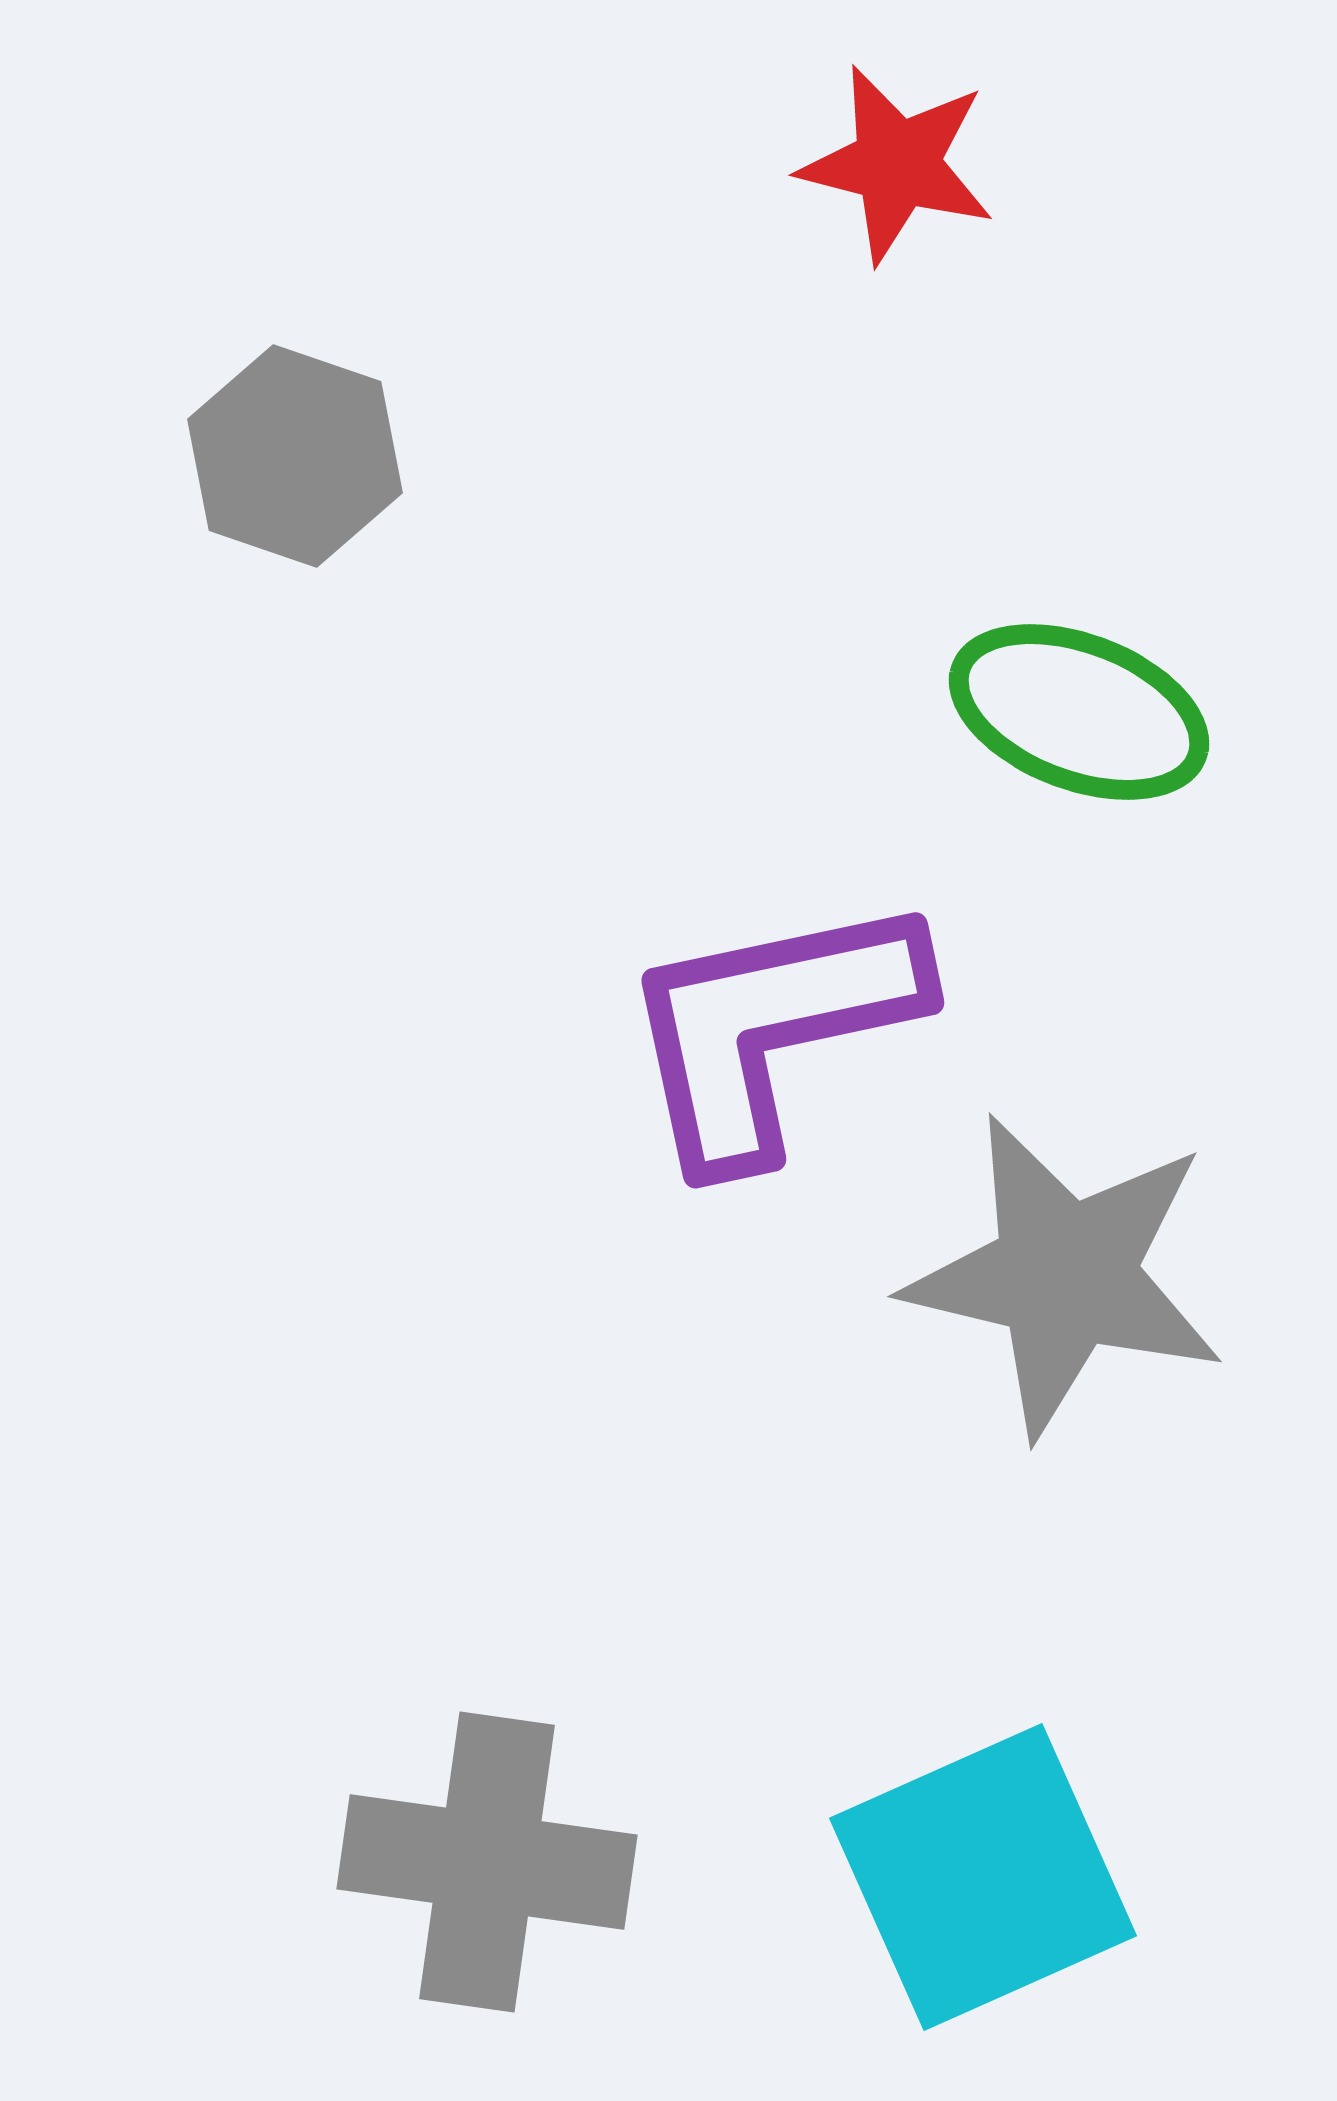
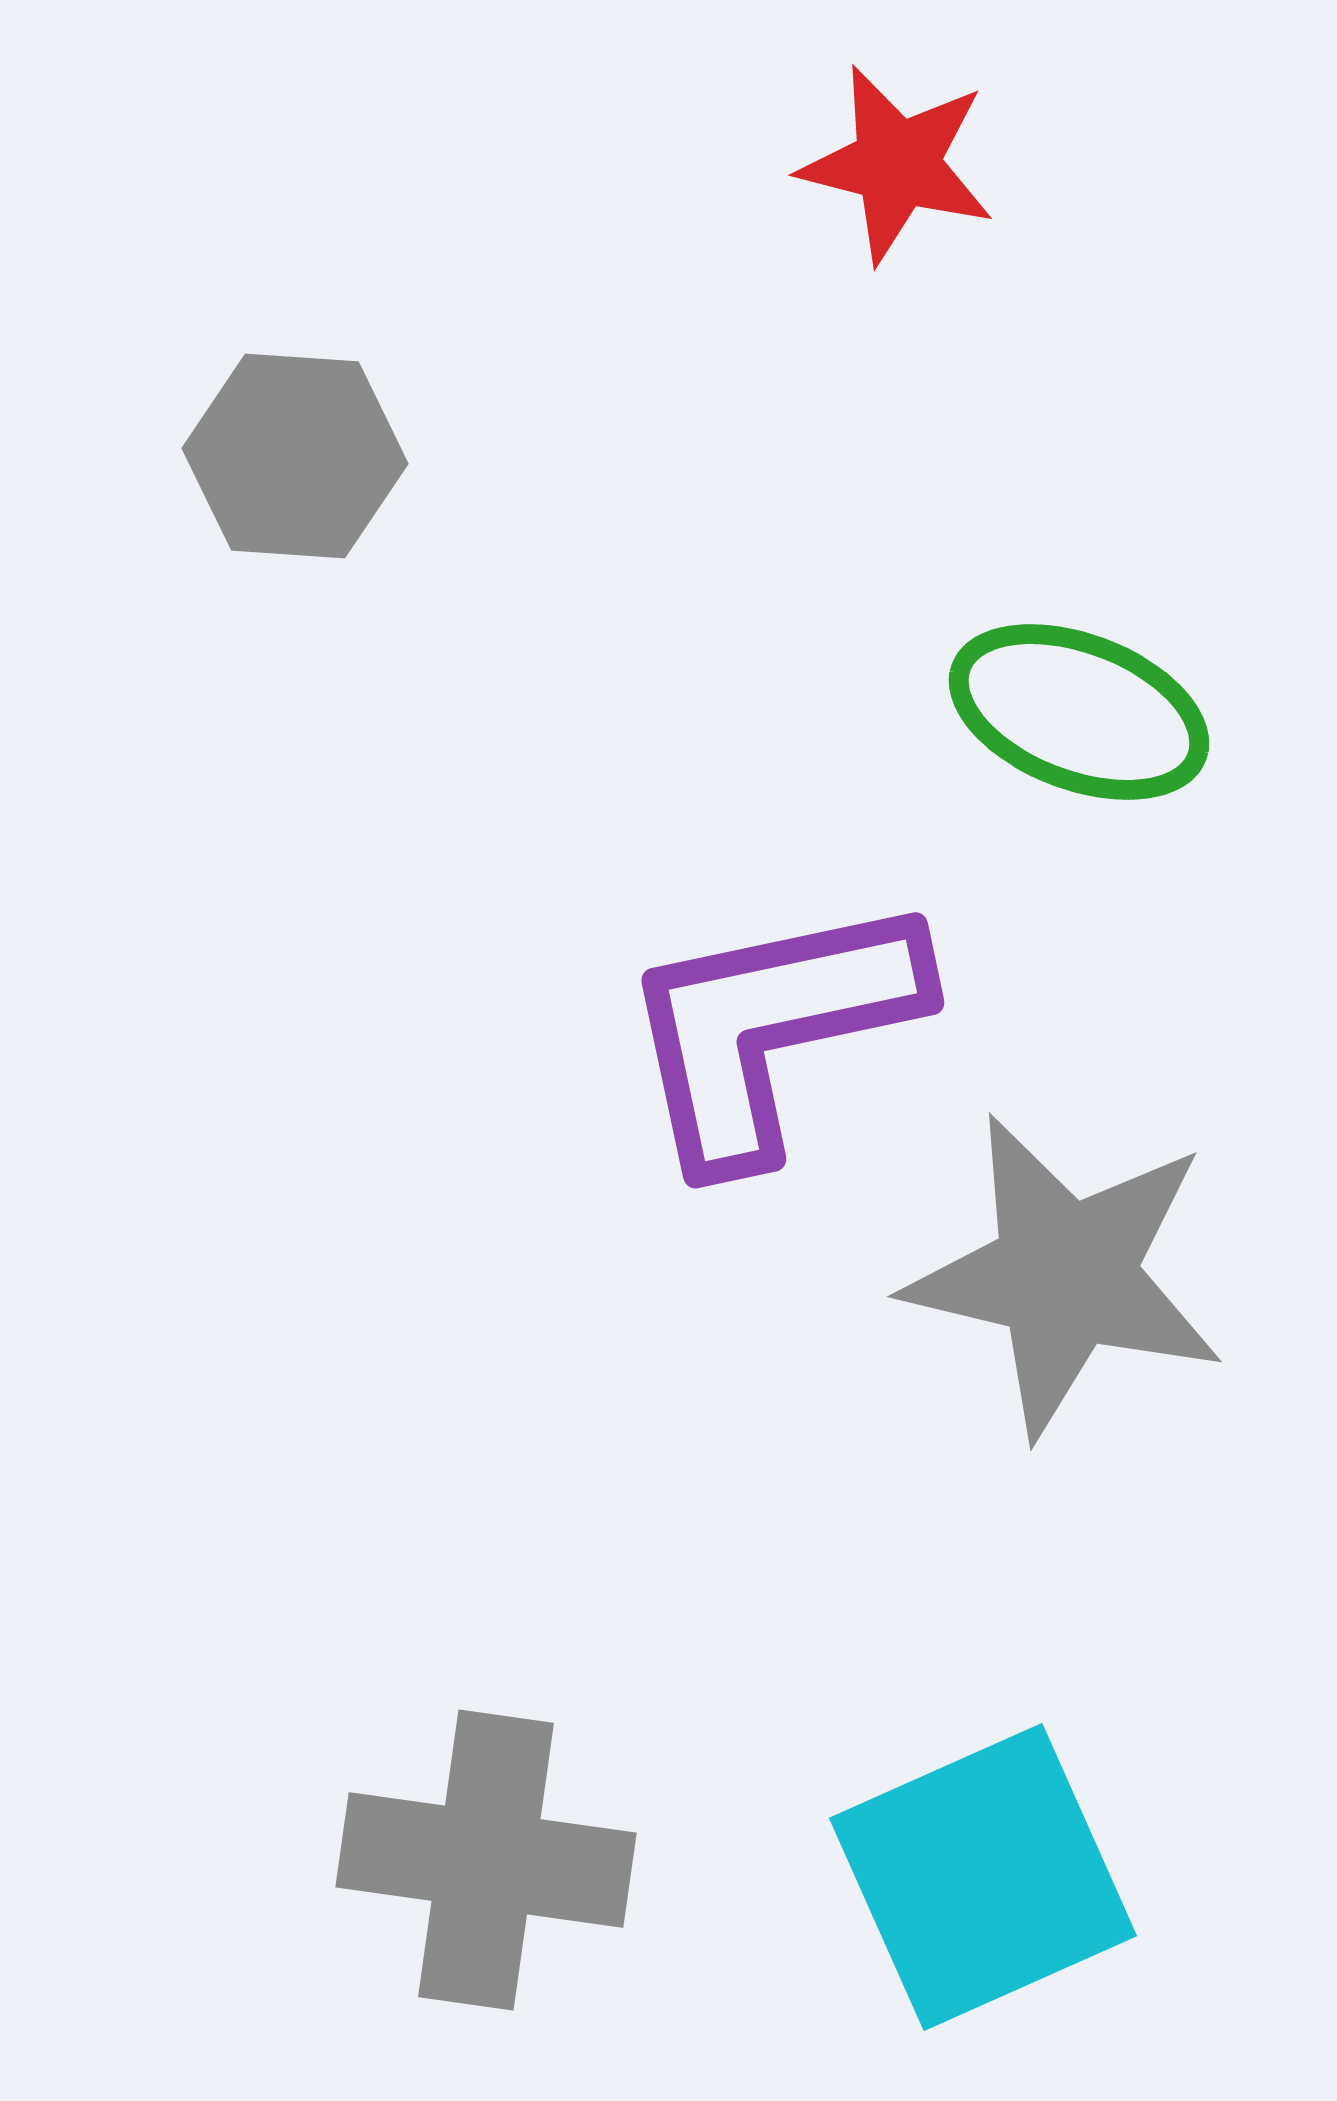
gray hexagon: rotated 15 degrees counterclockwise
gray cross: moved 1 px left, 2 px up
